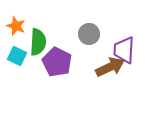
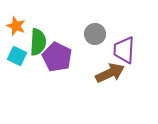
gray circle: moved 6 px right
purple pentagon: moved 5 px up
brown arrow: moved 6 px down
